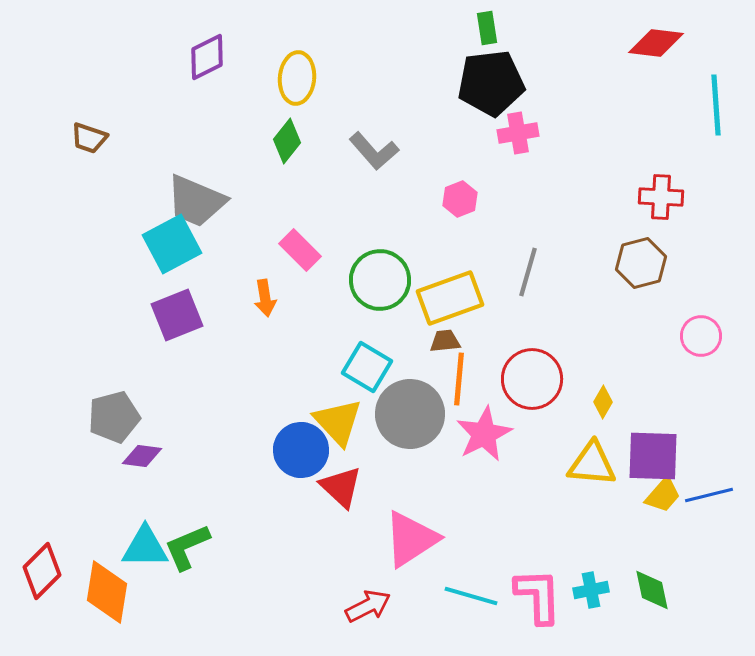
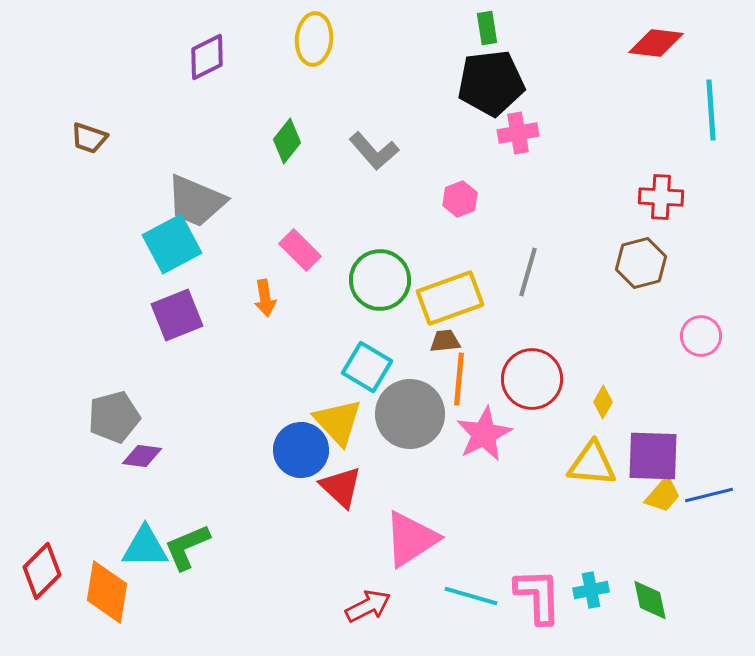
yellow ellipse at (297, 78): moved 17 px right, 39 px up
cyan line at (716, 105): moved 5 px left, 5 px down
green diamond at (652, 590): moved 2 px left, 10 px down
